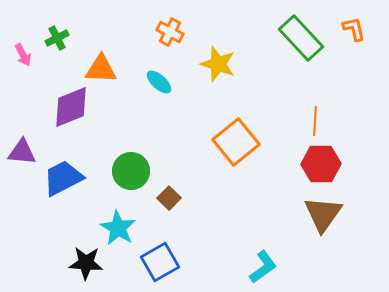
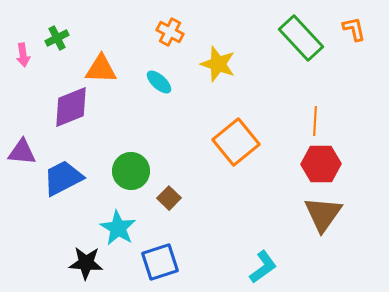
pink arrow: rotated 20 degrees clockwise
blue square: rotated 12 degrees clockwise
